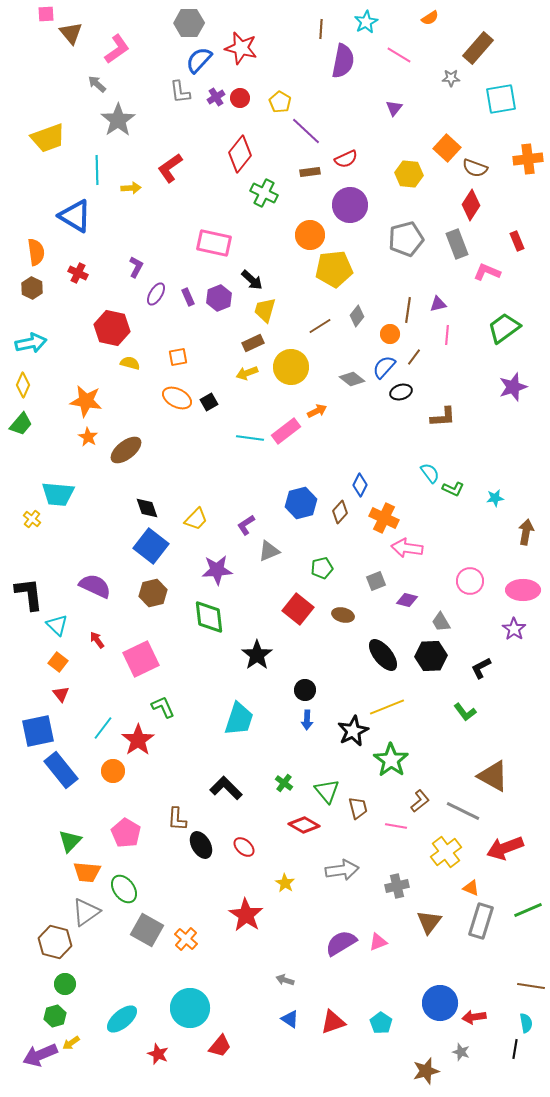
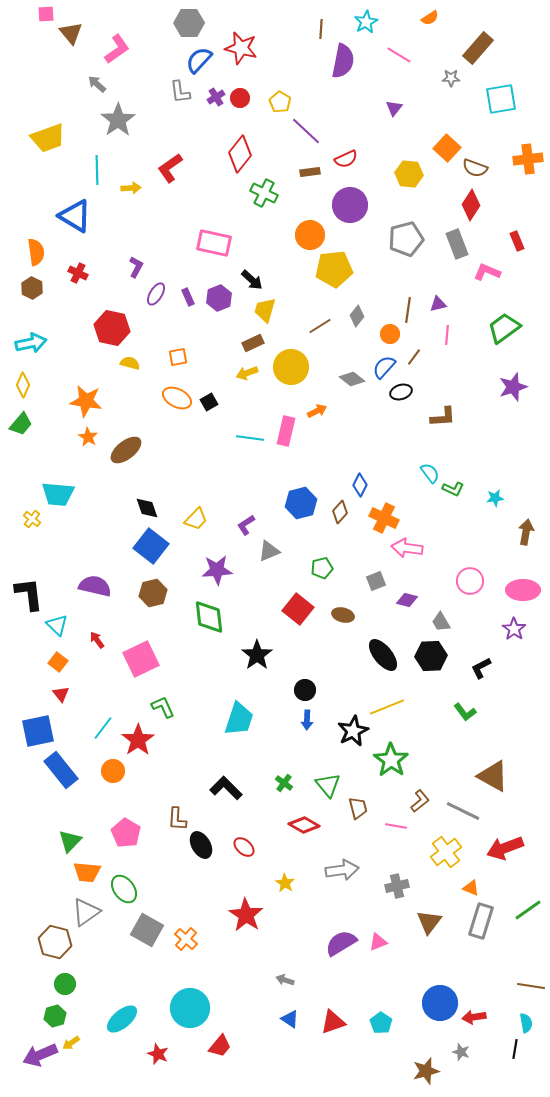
pink rectangle at (286, 431): rotated 40 degrees counterclockwise
purple semicircle at (95, 586): rotated 12 degrees counterclockwise
green triangle at (327, 791): moved 1 px right, 6 px up
green line at (528, 910): rotated 12 degrees counterclockwise
